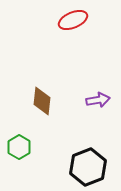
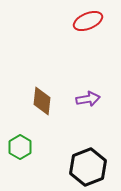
red ellipse: moved 15 px right, 1 px down
purple arrow: moved 10 px left, 1 px up
green hexagon: moved 1 px right
